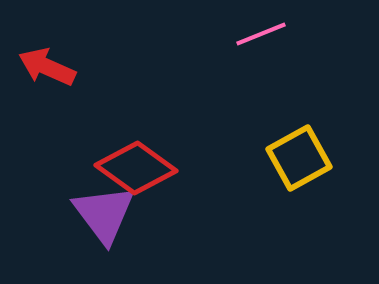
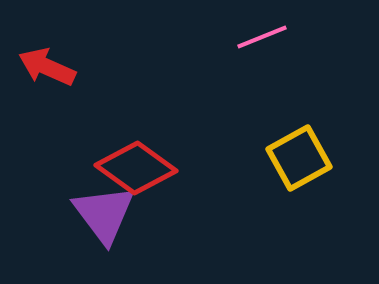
pink line: moved 1 px right, 3 px down
